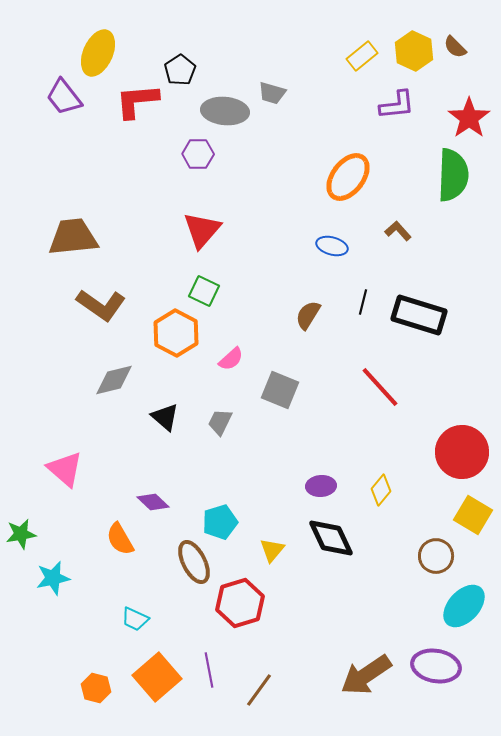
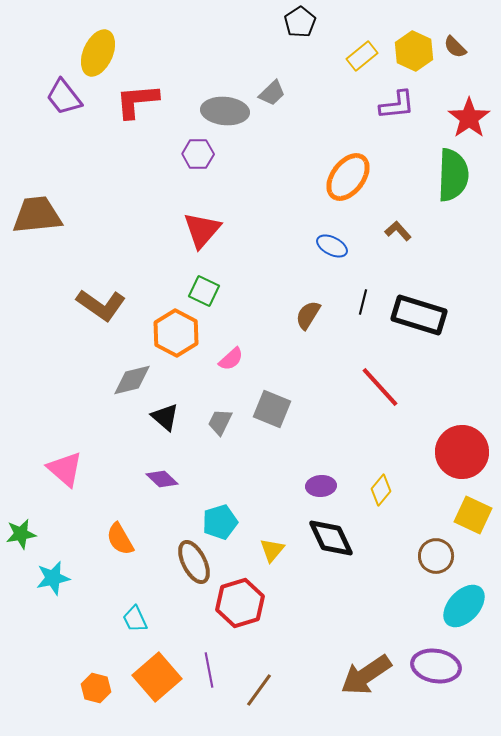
black pentagon at (180, 70): moved 120 px right, 48 px up
gray trapezoid at (272, 93): rotated 60 degrees counterclockwise
brown trapezoid at (73, 237): moved 36 px left, 22 px up
blue ellipse at (332, 246): rotated 12 degrees clockwise
gray diamond at (114, 380): moved 18 px right
gray square at (280, 390): moved 8 px left, 19 px down
purple diamond at (153, 502): moved 9 px right, 23 px up
yellow square at (473, 515): rotated 6 degrees counterclockwise
cyan trapezoid at (135, 619): rotated 40 degrees clockwise
